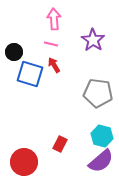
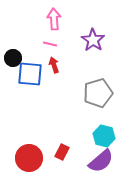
pink line: moved 1 px left
black circle: moved 1 px left, 6 px down
red arrow: rotated 14 degrees clockwise
blue square: rotated 12 degrees counterclockwise
gray pentagon: rotated 24 degrees counterclockwise
cyan hexagon: moved 2 px right
red rectangle: moved 2 px right, 8 px down
red circle: moved 5 px right, 4 px up
